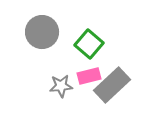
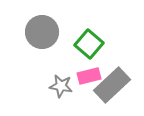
gray star: rotated 15 degrees clockwise
